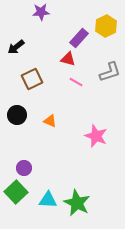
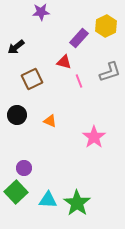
red triangle: moved 4 px left, 3 px down
pink line: moved 3 px right, 1 px up; rotated 40 degrees clockwise
pink star: moved 2 px left, 1 px down; rotated 15 degrees clockwise
green star: rotated 8 degrees clockwise
